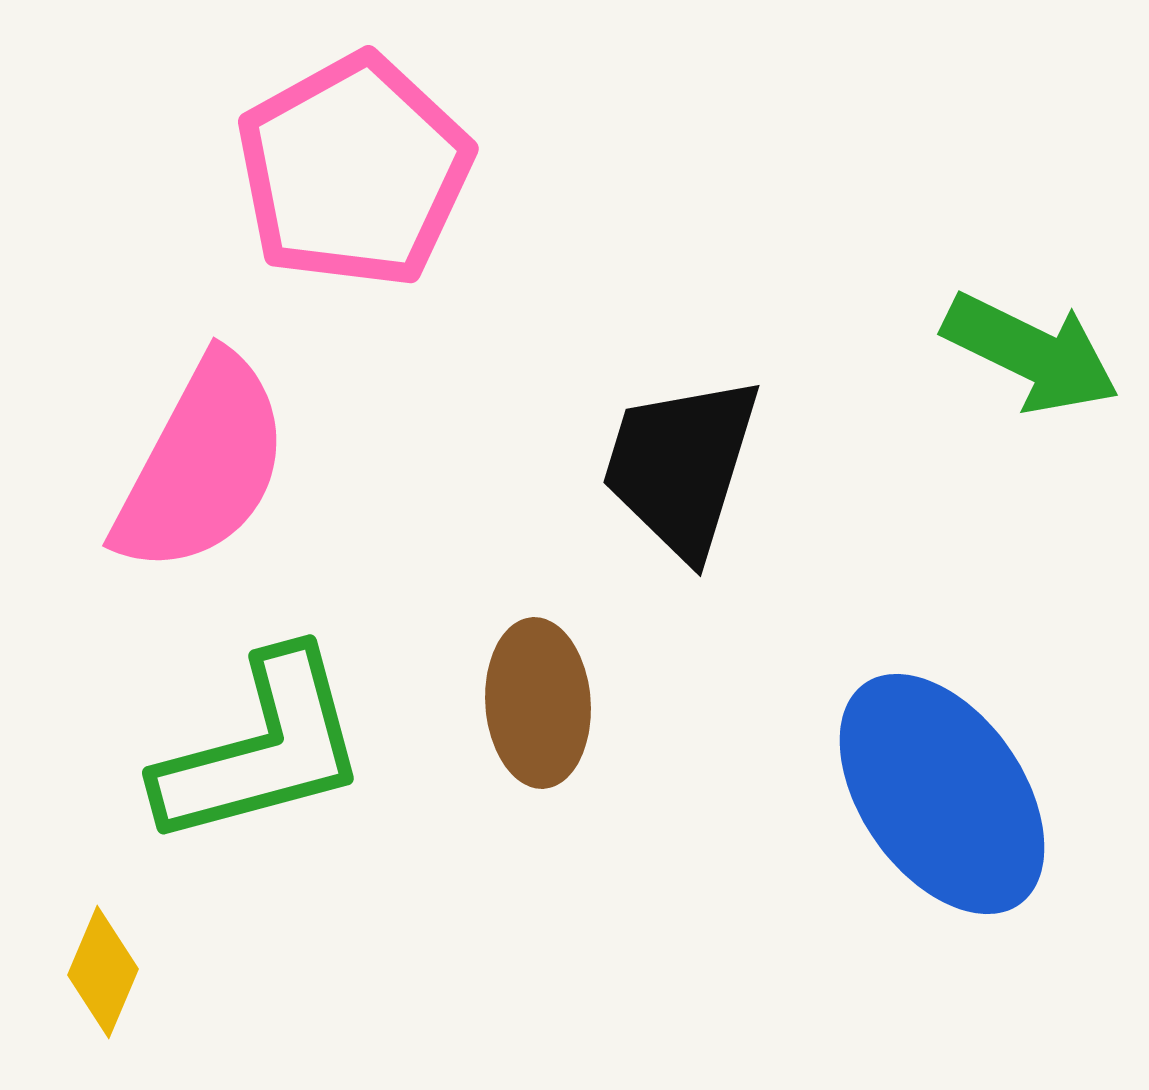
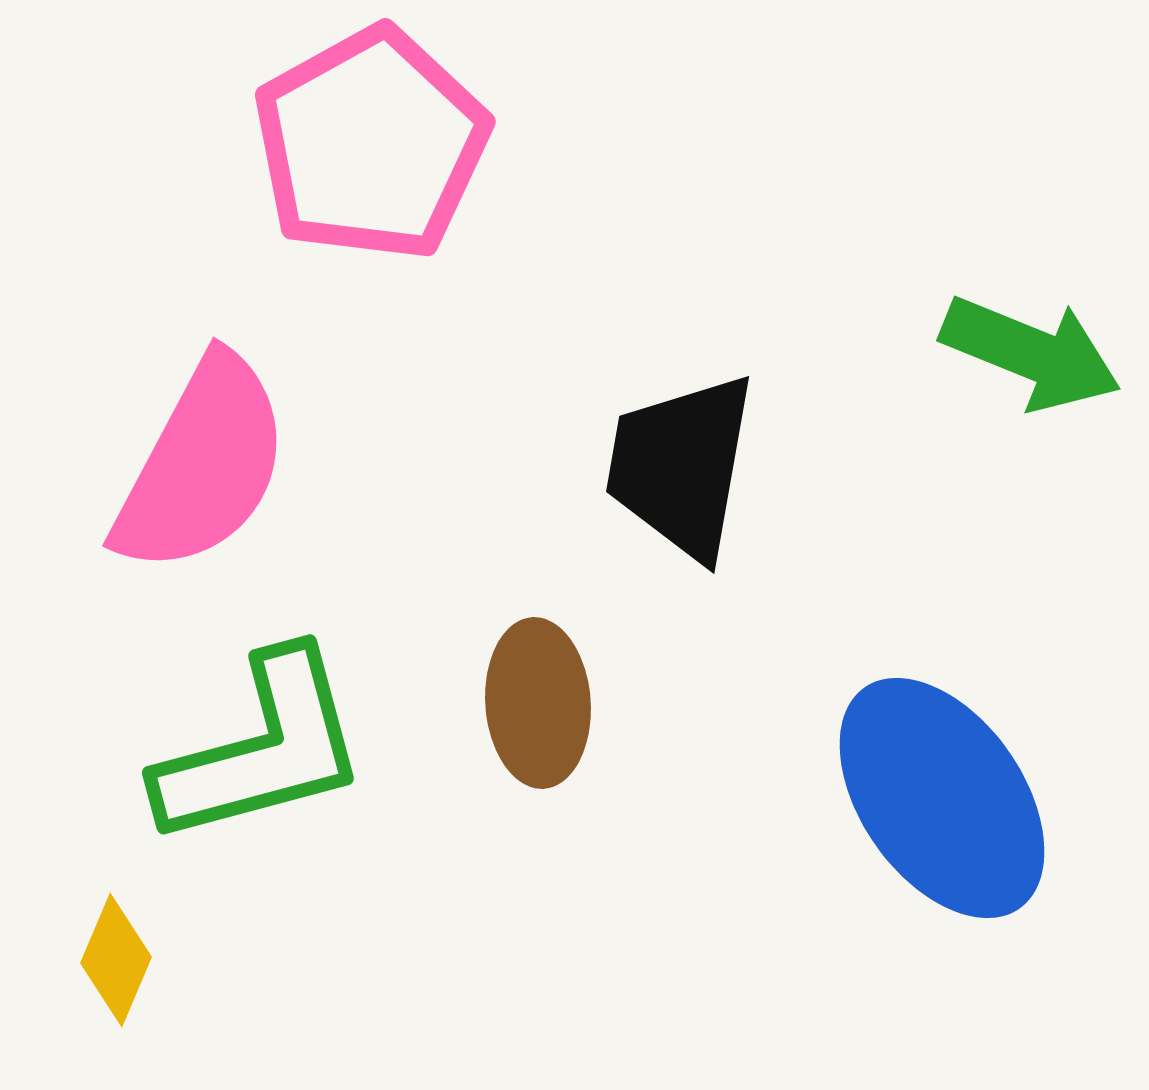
pink pentagon: moved 17 px right, 27 px up
green arrow: rotated 4 degrees counterclockwise
black trapezoid: rotated 7 degrees counterclockwise
blue ellipse: moved 4 px down
yellow diamond: moved 13 px right, 12 px up
